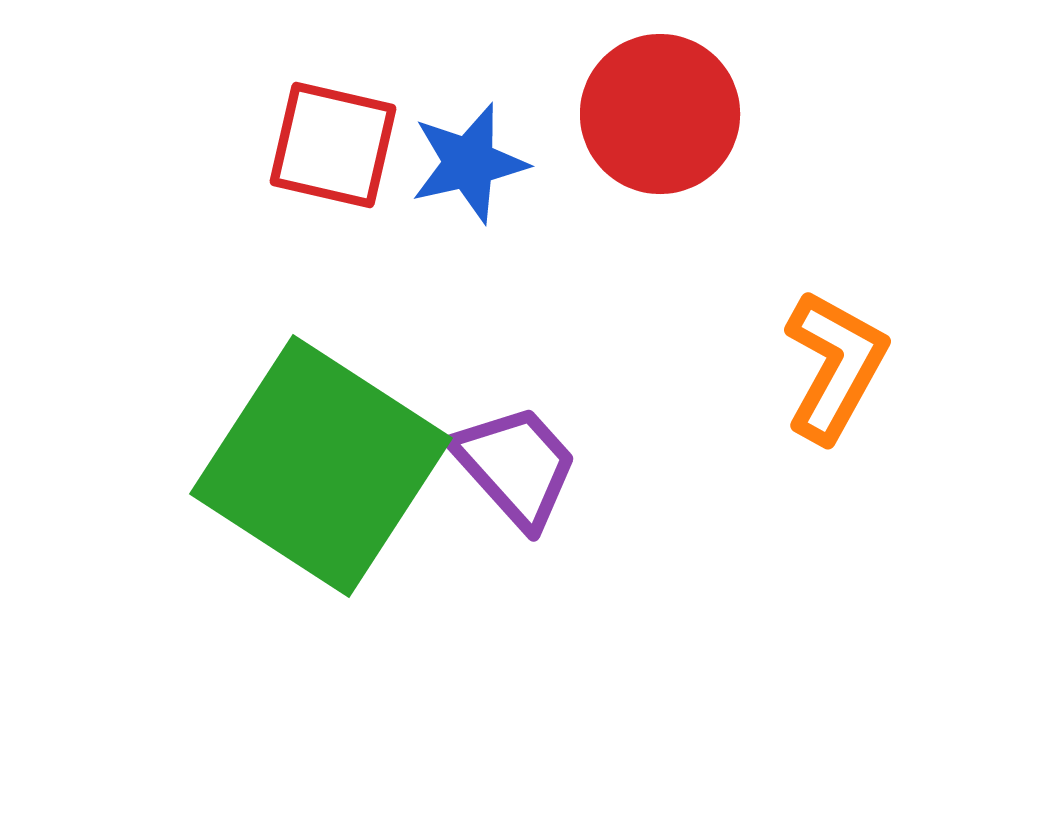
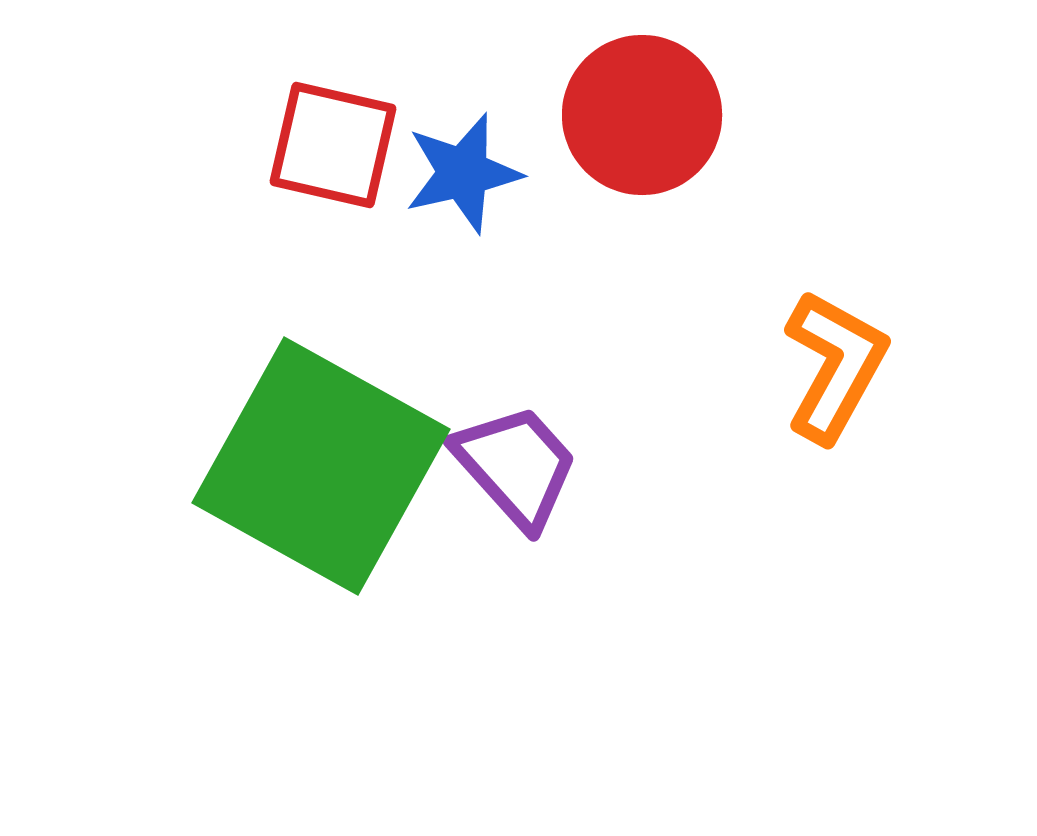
red circle: moved 18 px left, 1 px down
blue star: moved 6 px left, 10 px down
green square: rotated 4 degrees counterclockwise
